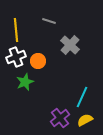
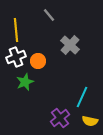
gray line: moved 6 px up; rotated 32 degrees clockwise
yellow semicircle: moved 5 px right, 1 px down; rotated 140 degrees counterclockwise
